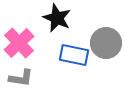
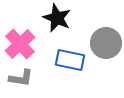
pink cross: moved 1 px right, 1 px down
blue rectangle: moved 4 px left, 5 px down
